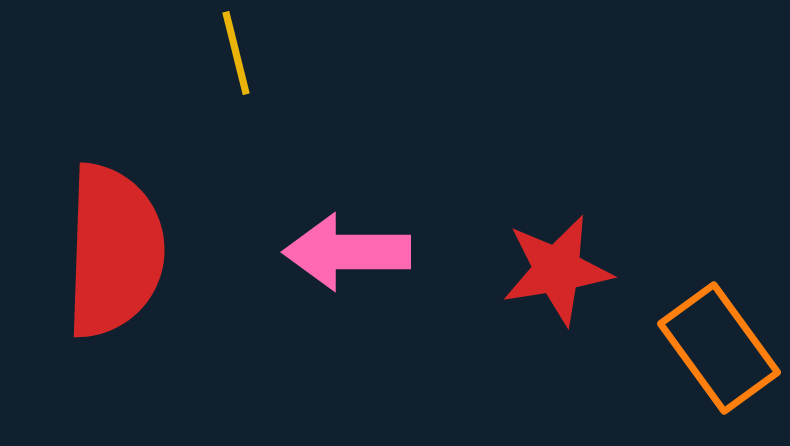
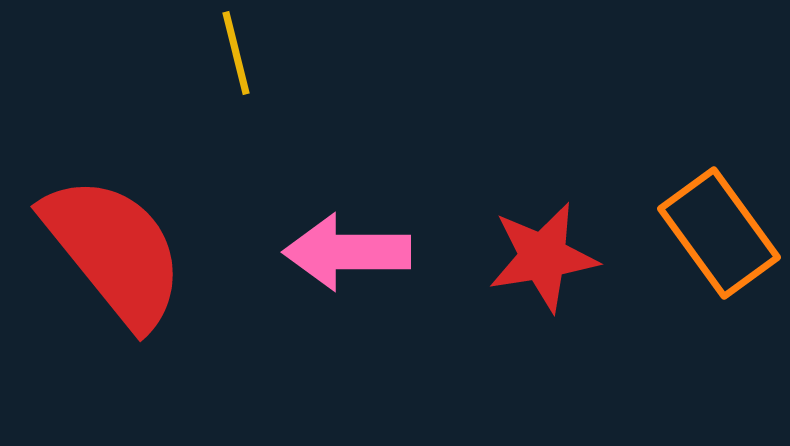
red semicircle: rotated 41 degrees counterclockwise
red star: moved 14 px left, 13 px up
orange rectangle: moved 115 px up
